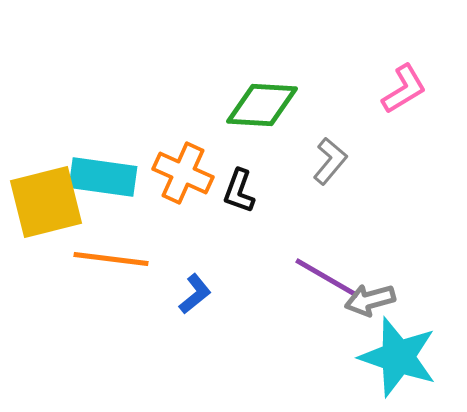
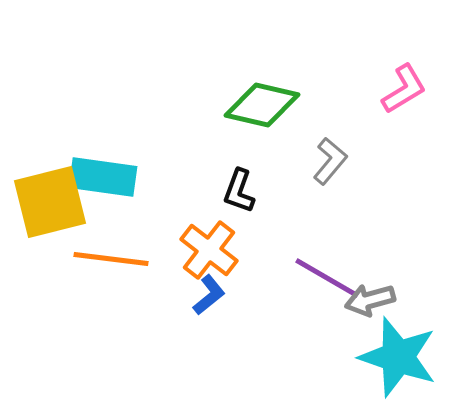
green diamond: rotated 10 degrees clockwise
orange cross: moved 26 px right, 77 px down; rotated 14 degrees clockwise
yellow square: moved 4 px right
blue L-shape: moved 14 px right, 1 px down
